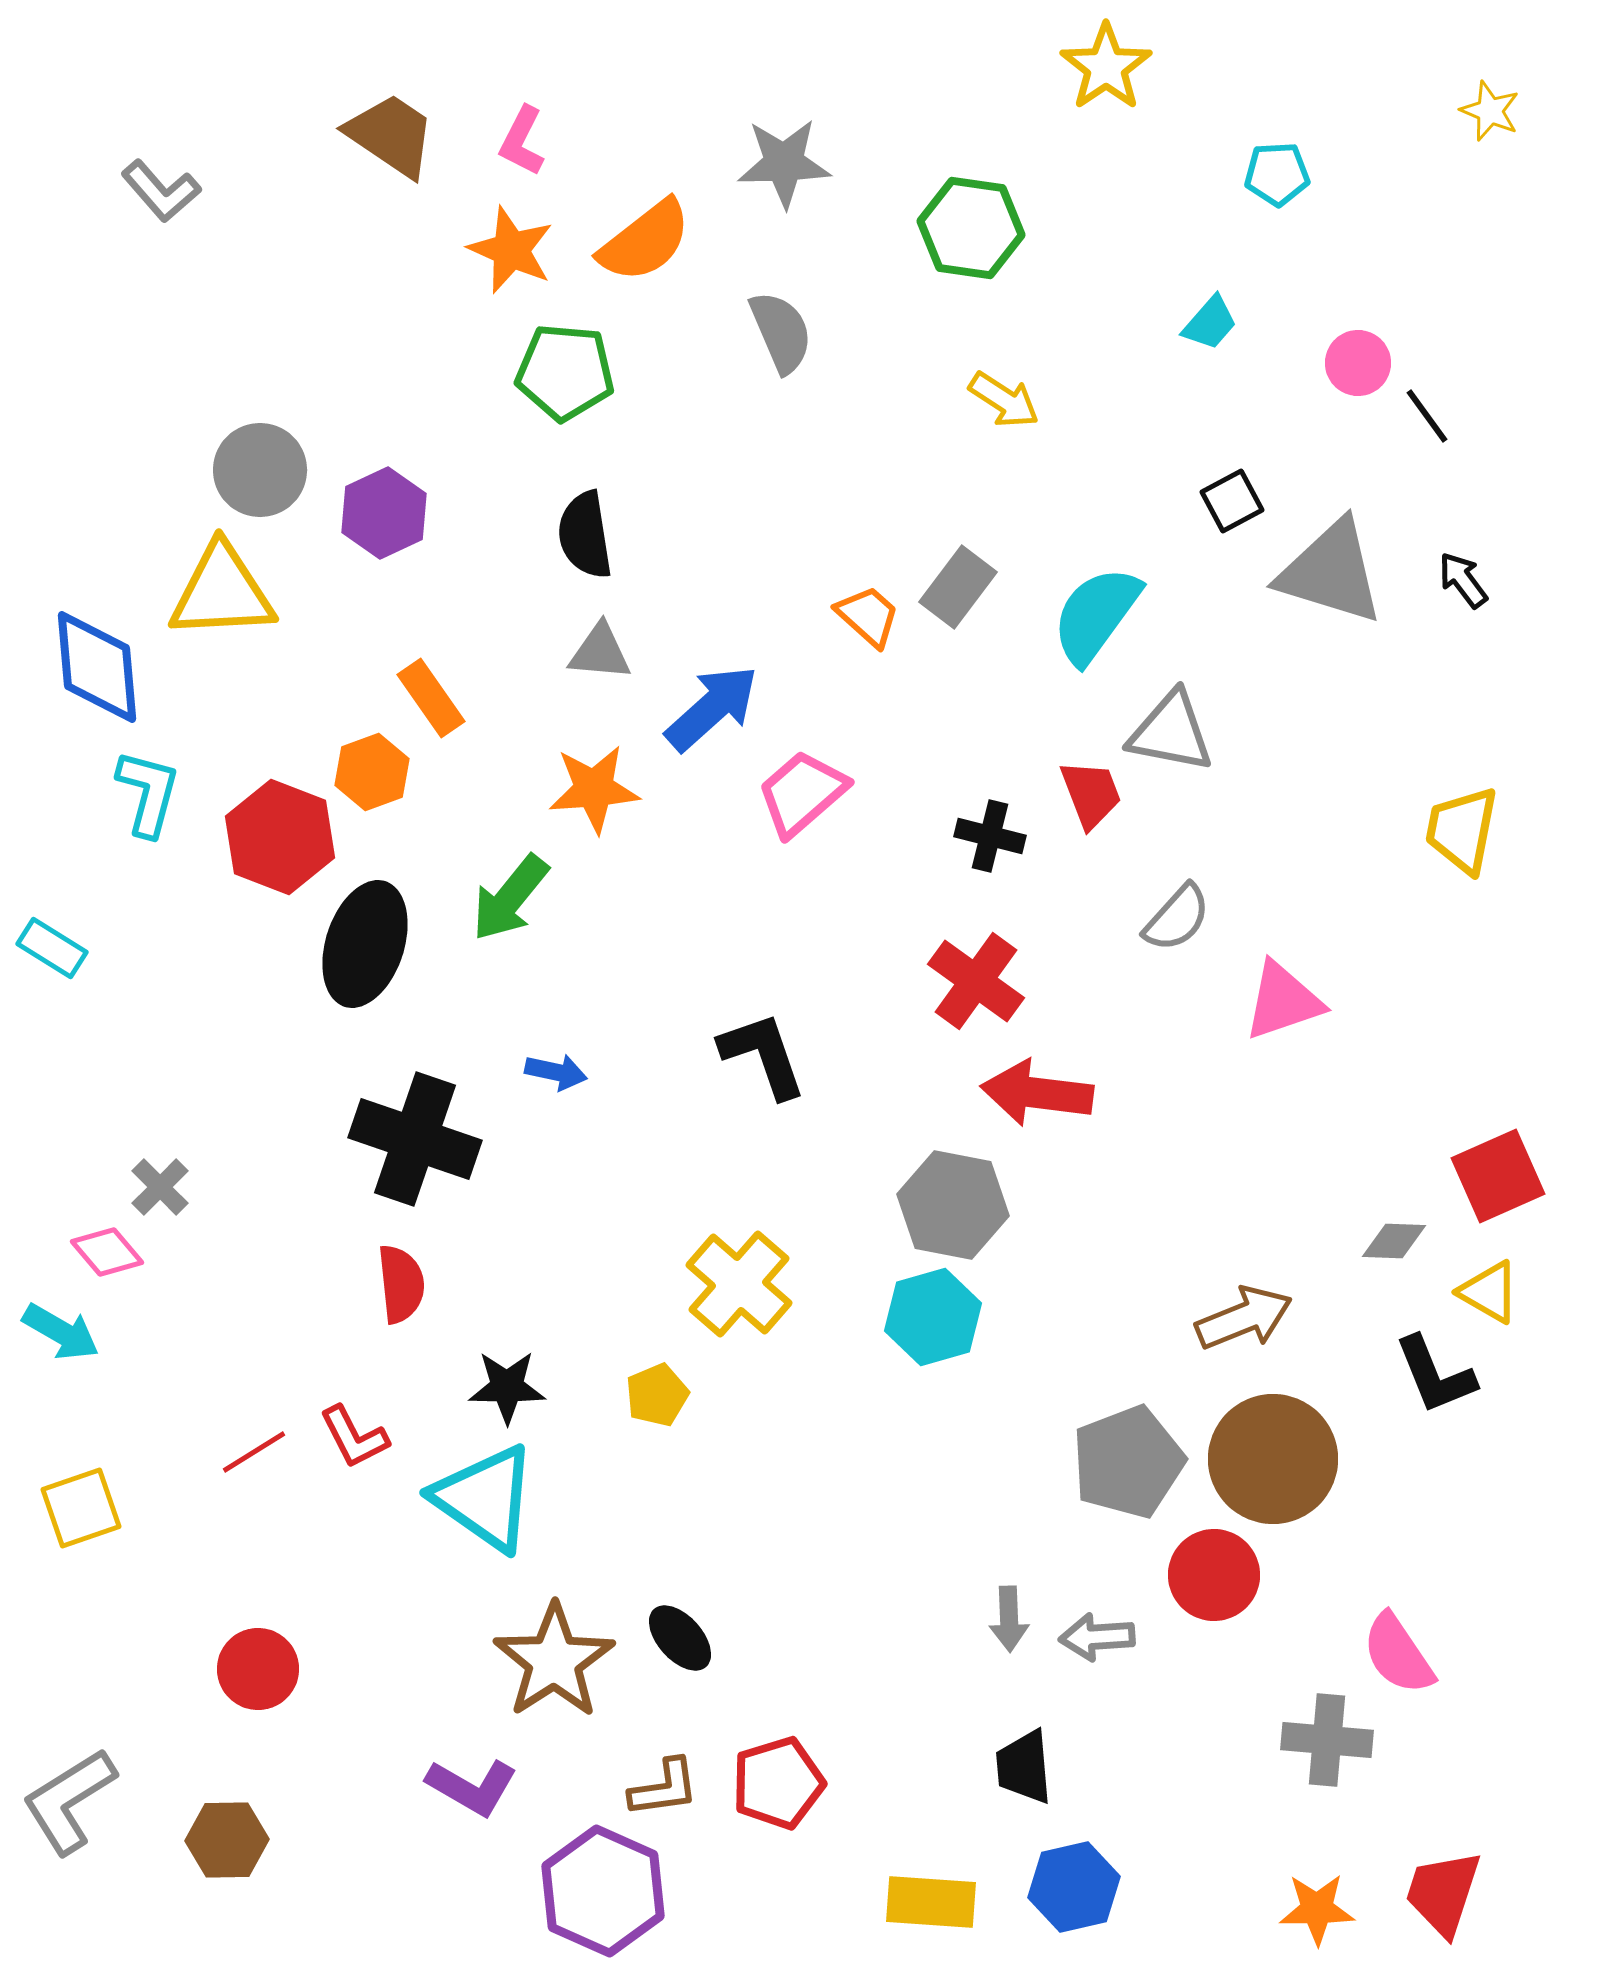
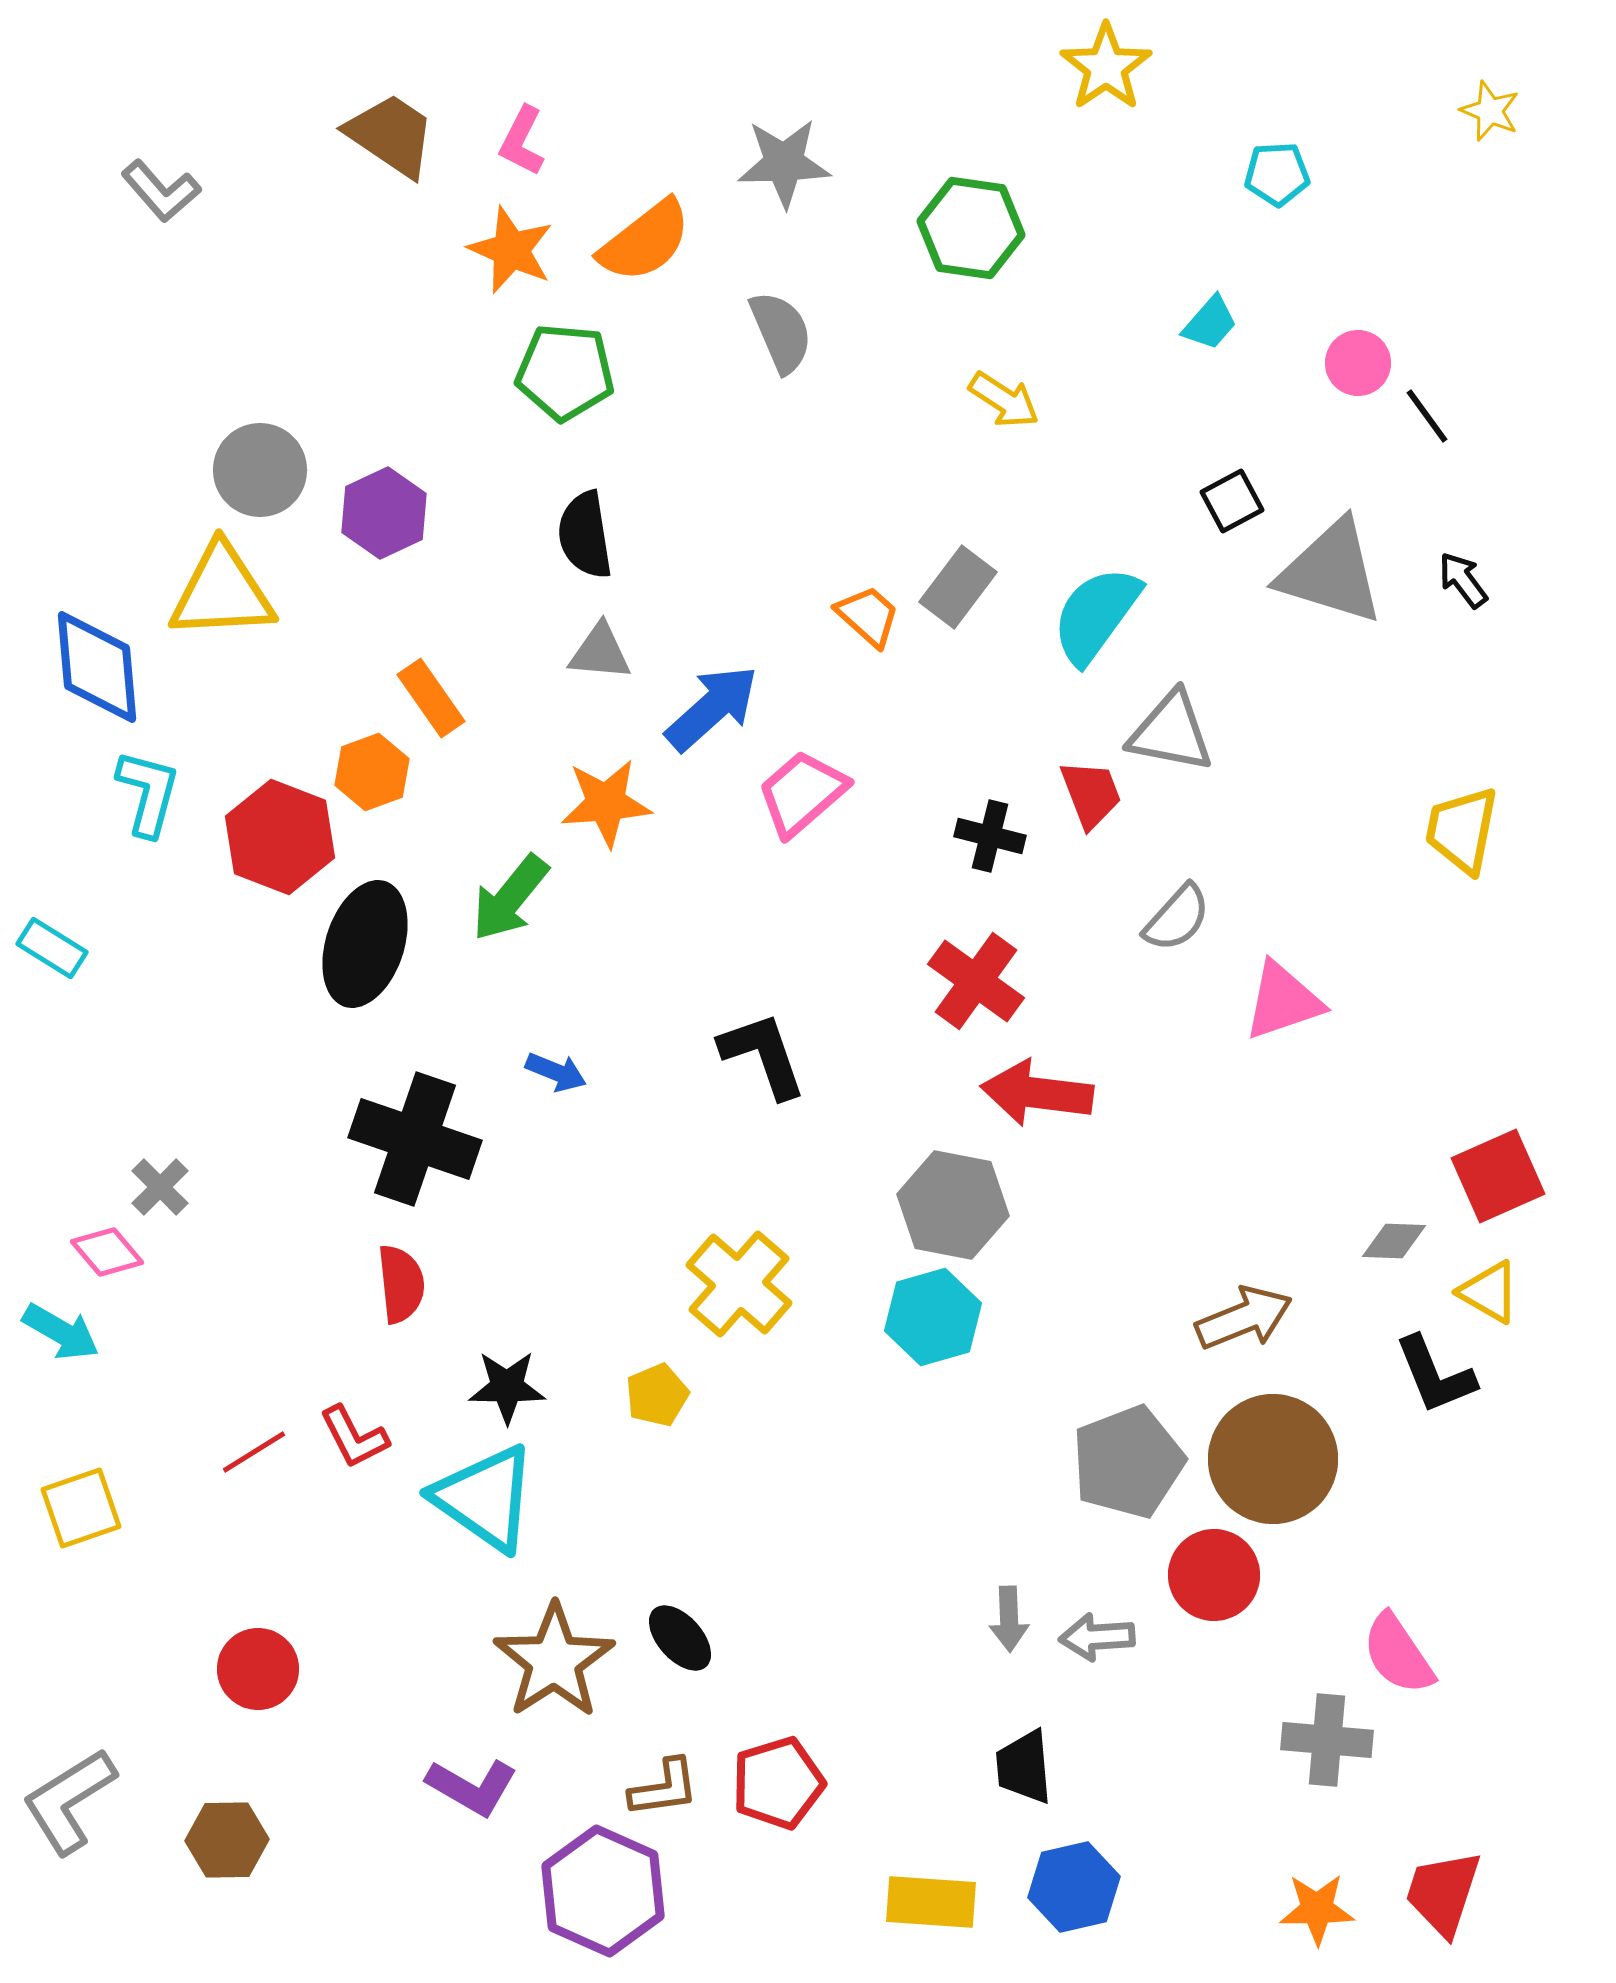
orange star at (594, 789): moved 12 px right, 14 px down
blue arrow at (556, 1072): rotated 10 degrees clockwise
